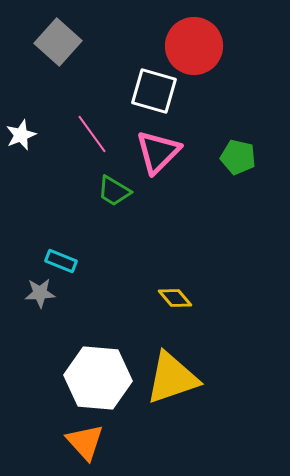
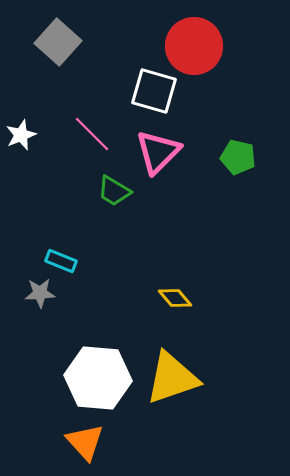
pink line: rotated 9 degrees counterclockwise
